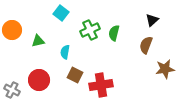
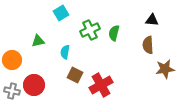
cyan square: rotated 21 degrees clockwise
black triangle: rotated 48 degrees clockwise
orange circle: moved 30 px down
brown semicircle: moved 2 px right; rotated 24 degrees counterclockwise
red circle: moved 5 px left, 5 px down
red cross: rotated 20 degrees counterclockwise
gray cross: moved 1 px down; rotated 14 degrees counterclockwise
